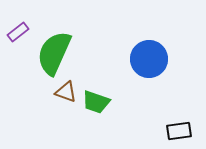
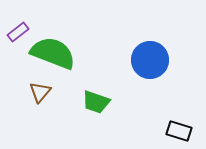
green semicircle: moved 1 px left; rotated 87 degrees clockwise
blue circle: moved 1 px right, 1 px down
brown triangle: moved 26 px left; rotated 50 degrees clockwise
black rectangle: rotated 25 degrees clockwise
